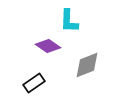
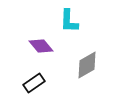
purple diamond: moved 7 px left; rotated 15 degrees clockwise
gray diamond: rotated 8 degrees counterclockwise
